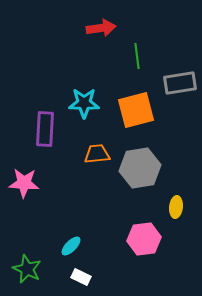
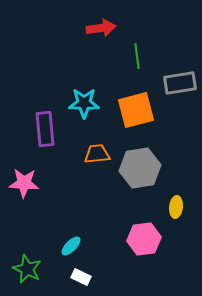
purple rectangle: rotated 8 degrees counterclockwise
